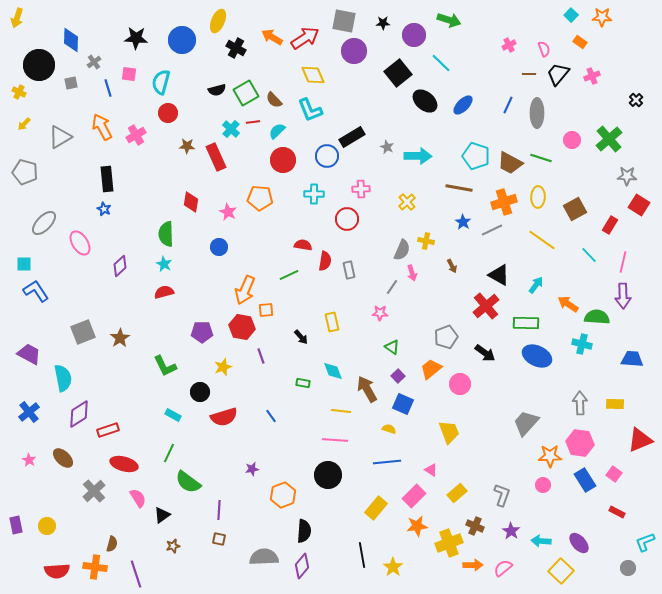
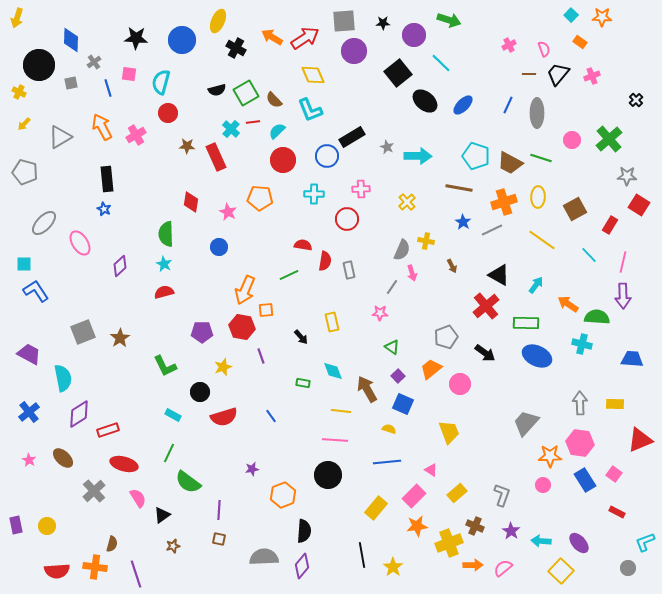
gray square at (344, 21): rotated 15 degrees counterclockwise
